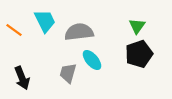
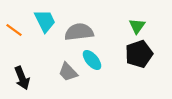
gray trapezoid: moved 1 px up; rotated 60 degrees counterclockwise
